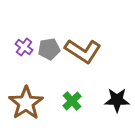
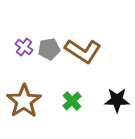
brown star: moved 2 px left, 2 px up
